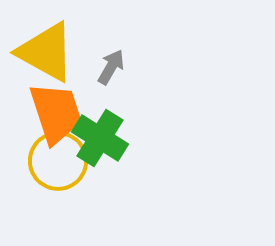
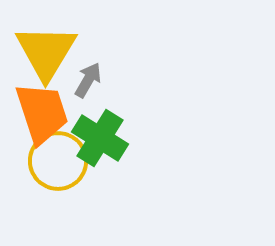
yellow triangle: rotated 32 degrees clockwise
gray arrow: moved 23 px left, 13 px down
orange trapezoid: moved 14 px left
